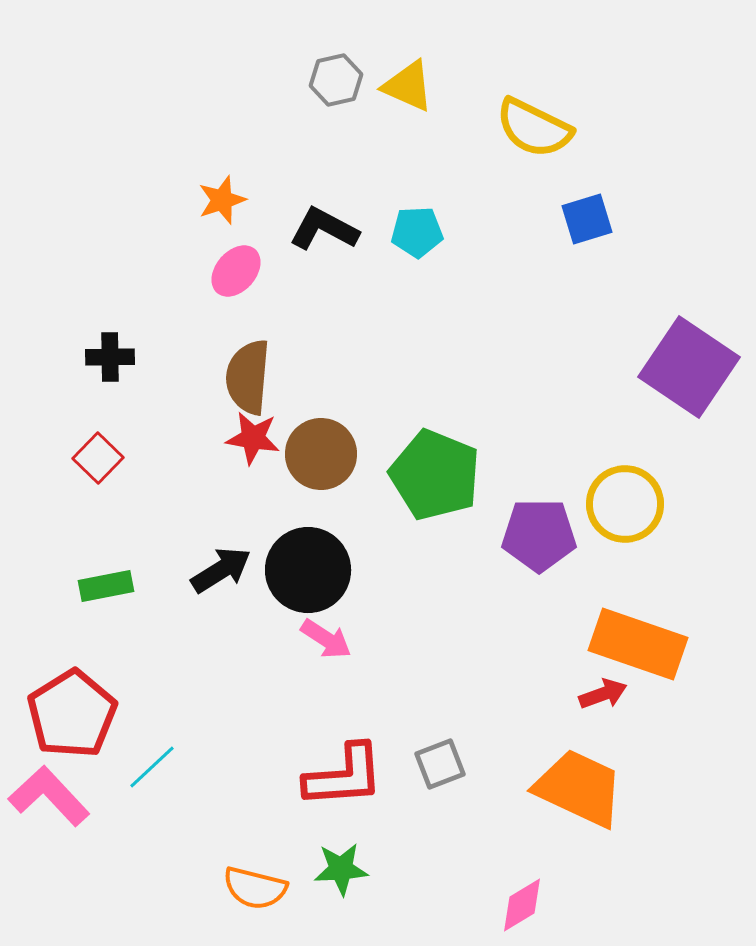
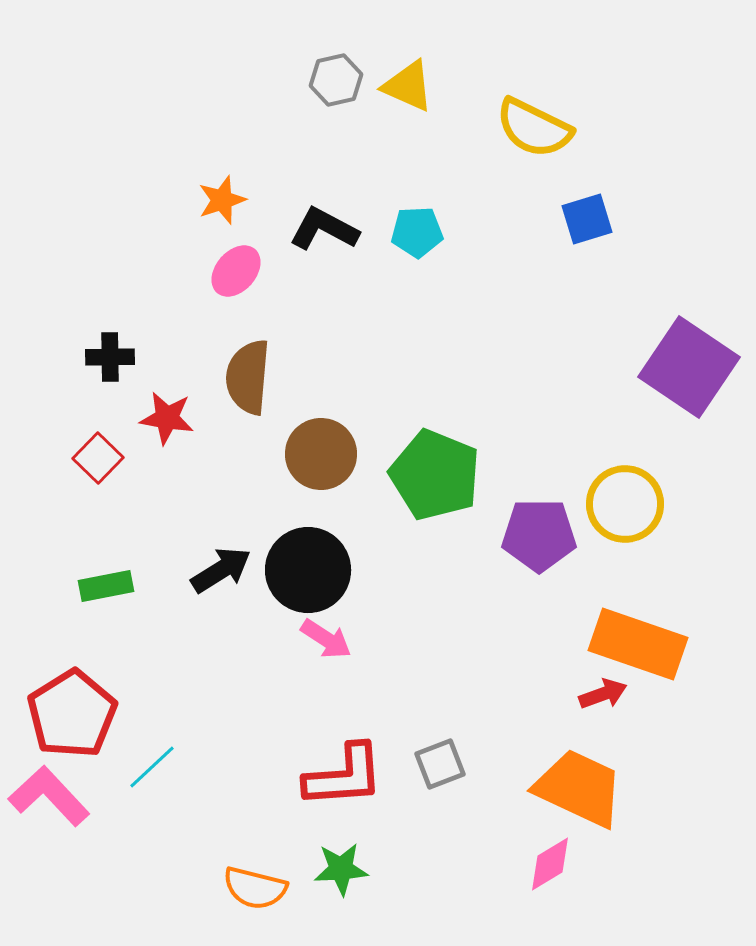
red star: moved 86 px left, 20 px up
pink diamond: moved 28 px right, 41 px up
